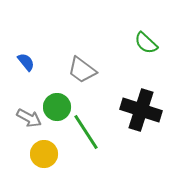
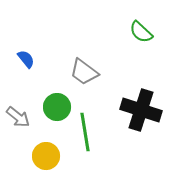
green semicircle: moved 5 px left, 11 px up
blue semicircle: moved 3 px up
gray trapezoid: moved 2 px right, 2 px down
gray arrow: moved 11 px left, 1 px up; rotated 10 degrees clockwise
green line: moved 1 px left; rotated 24 degrees clockwise
yellow circle: moved 2 px right, 2 px down
